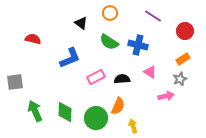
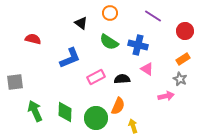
pink triangle: moved 3 px left, 3 px up
gray star: rotated 24 degrees counterclockwise
